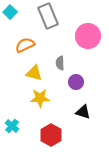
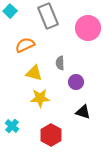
cyan square: moved 1 px up
pink circle: moved 8 px up
